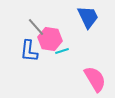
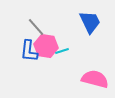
blue trapezoid: moved 2 px right, 5 px down
pink hexagon: moved 4 px left, 7 px down
pink semicircle: rotated 44 degrees counterclockwise
